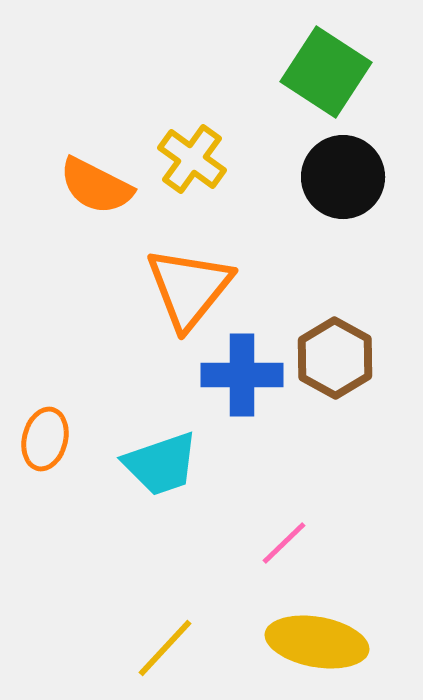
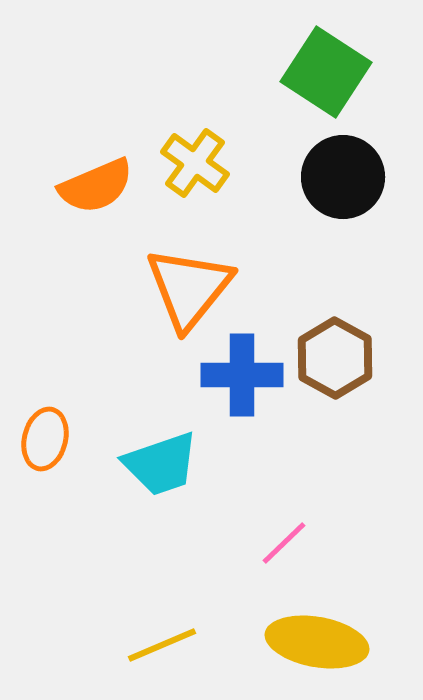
yellow cross: moved 3 px right, 4 px down
orange semicircle: rotated 50 degrees counterclockwise
yellow line: moved 3 px left, 3 px up; rotated 24 degrees clockwise
